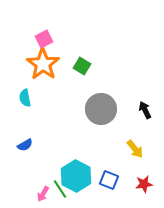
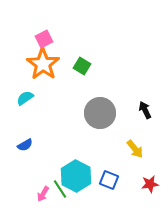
cyan semicircle: rotated 66 degrees clockwise
gray circle: moved 1 px left, 4 px down
red star: moved 6 px right
